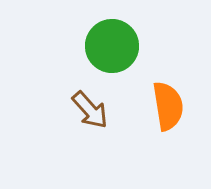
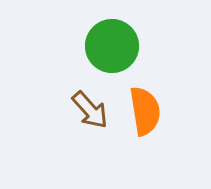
orange semicircle: moved 23 px left, 5 px down
